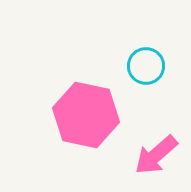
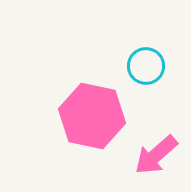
pink hexagon: moved 6 px right, 1 px down
